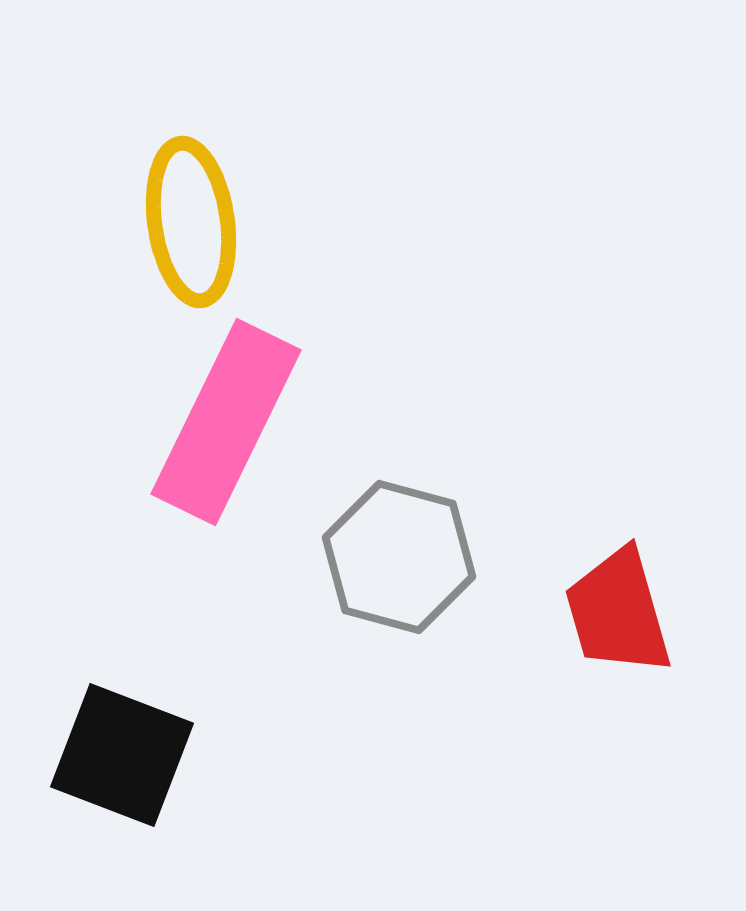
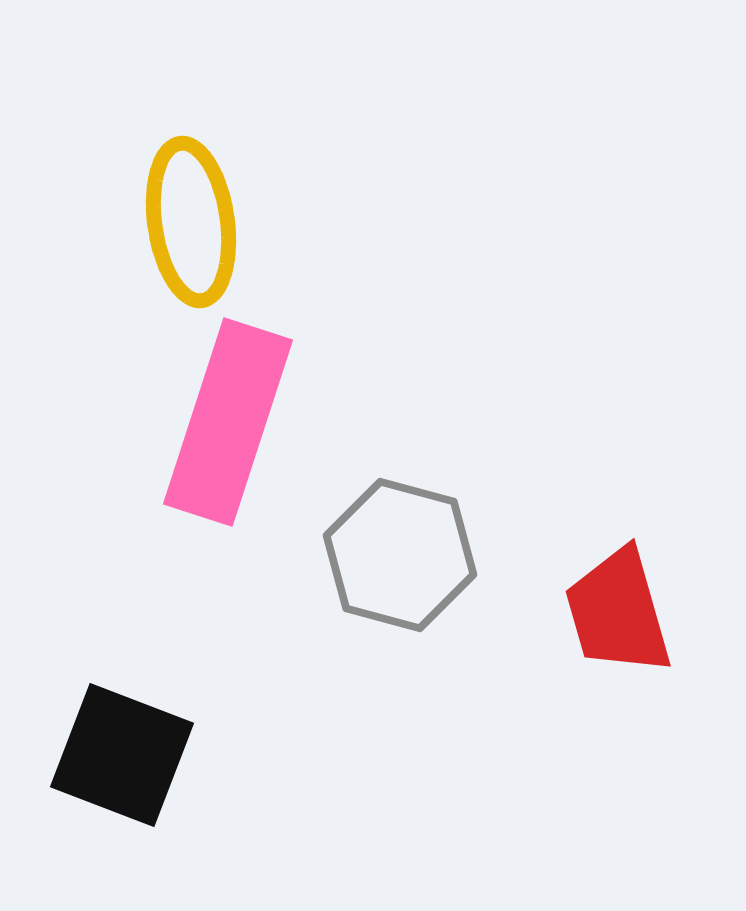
pink rectangle: moved 2 px right; rotated 8 degrees counterclockwise
gray hexagon: moved 1 px right, 2 px up
